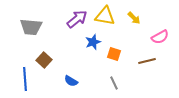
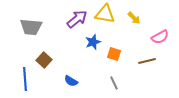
yellow triangle: moved 2 px up
